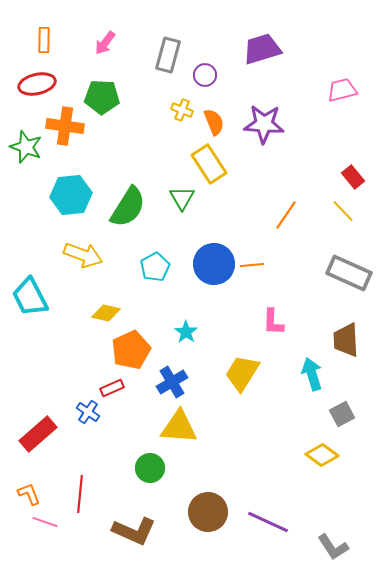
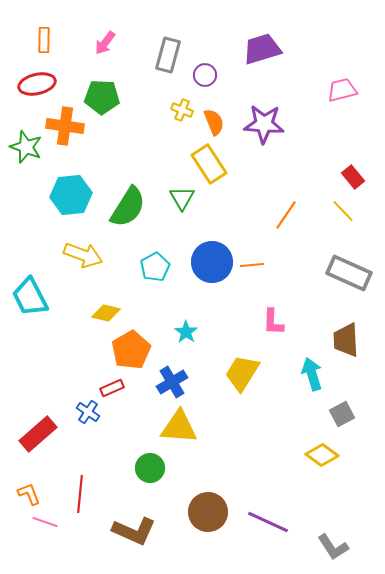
blue circle at (214, 264): moved 2 px left, 2 px up
orange pentagon at (131, 350): rotated 6 degrees counterclockwise
